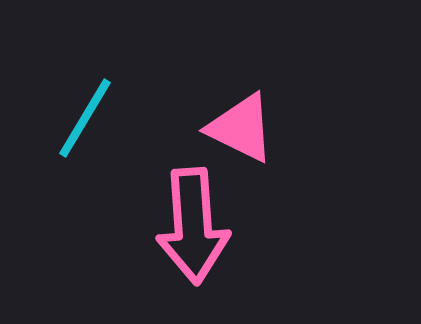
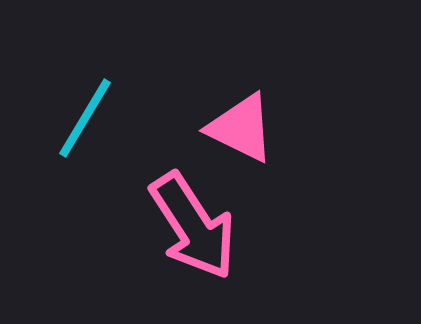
pink arrow: rotated 29 degrees counterclockwise
